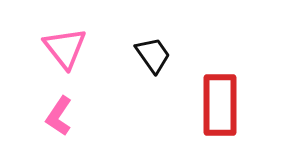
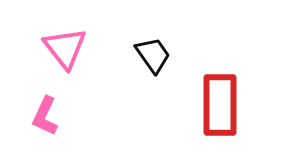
pink L-shape: moved 14 px left; rotated 9 degrees counterclockwise
